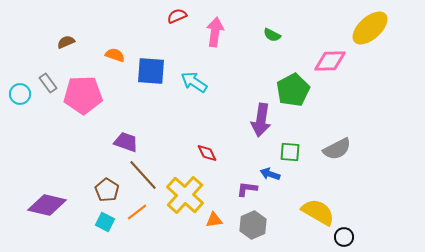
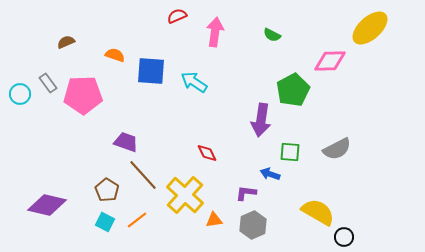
purple L-shape: moved 1 px left, 4 px down
orange line: moved 8 px down
